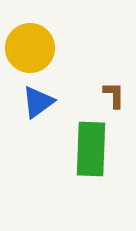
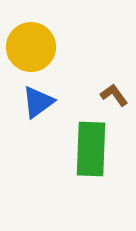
yellow circle: moved 1 px right, 1 px up
brown L-shape: rotated 36 degrees counterclockwise
